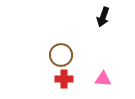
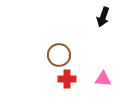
brown circle: moved 2 px left
red cross: moved 3 px right
